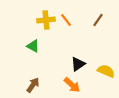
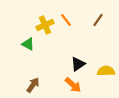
yellow cross: moved 1 px left, 5 px down; rotated 18 degrees counterclockwise
green triangle: moved 5 px left, 2 px up
yellow semicircle: rotated 24 degrees counterclockwise
orange arrow: moved 1 px right
